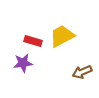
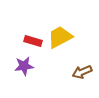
yellow trapezoid: moved 2 px left, 1 px down
purple star: moved 1 px right, 3 px down
